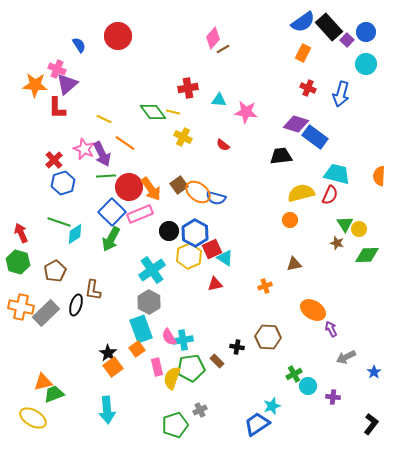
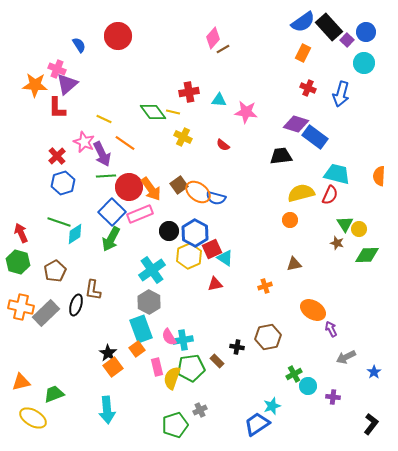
cyan circle at (366, 64): moved 2 px left, 1 px up
red cross at (188, 88): moved 1 px right, 4 px down
pink star at (84, 149): moved 7 px up
red cross at (54, 160): moved 3 px right, 4 px up
brown hexagon at (268, 337): rotated 15 degrees counterclockwise
orange triangle at (43, 382): moved 22 px left
